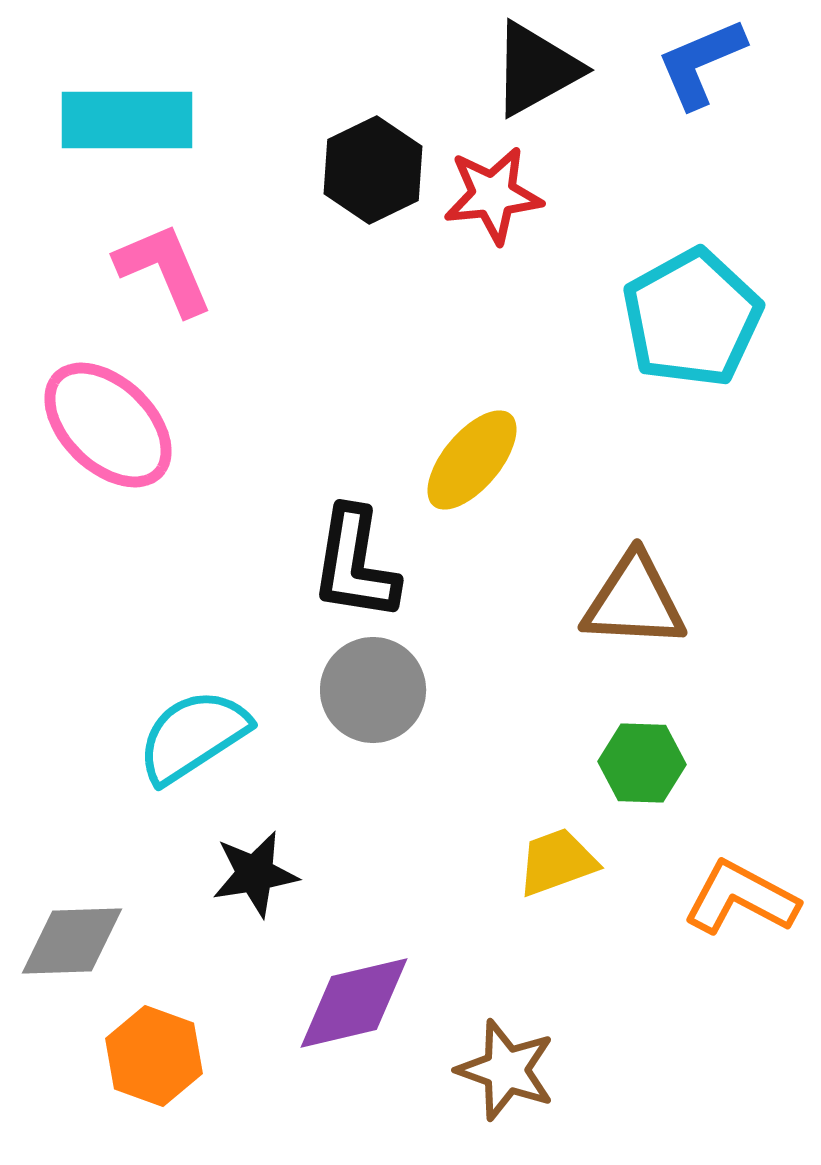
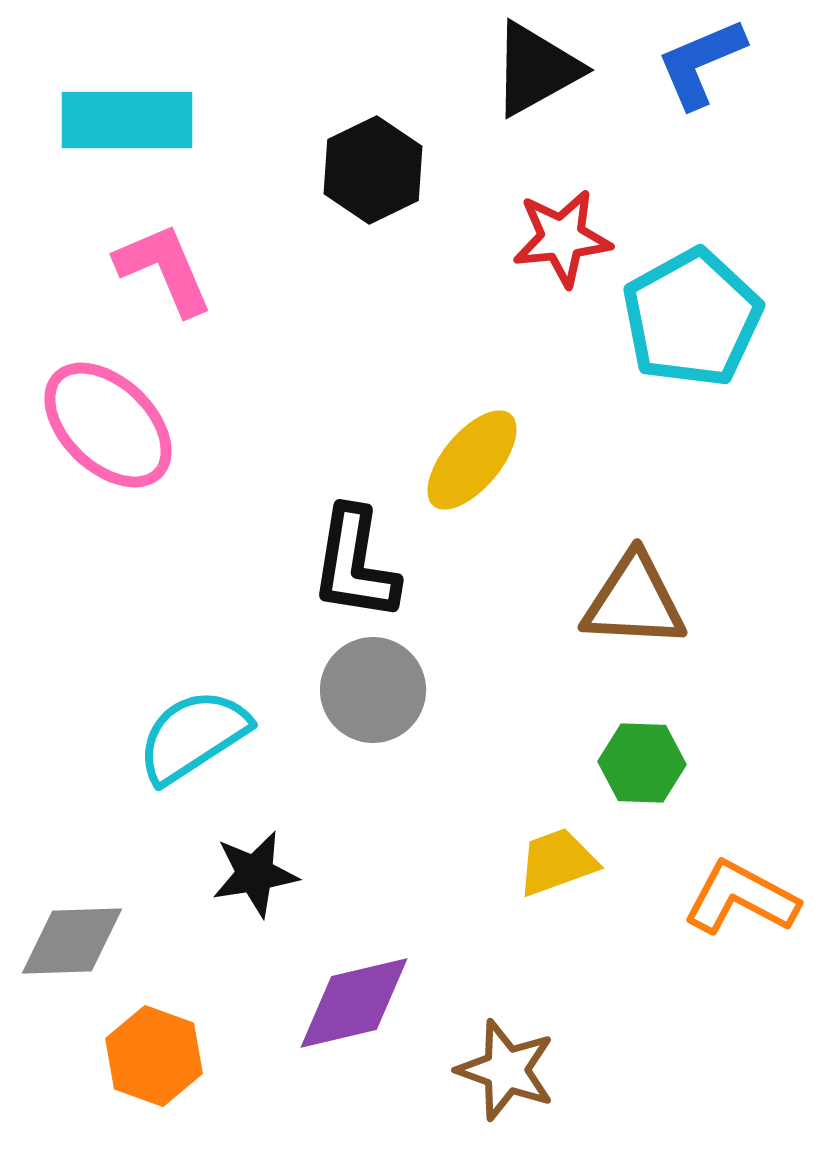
red star: moved 69 px right, 43 px down
